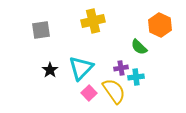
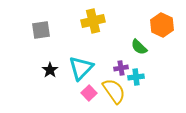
orange hexagon: moved 2 px right
